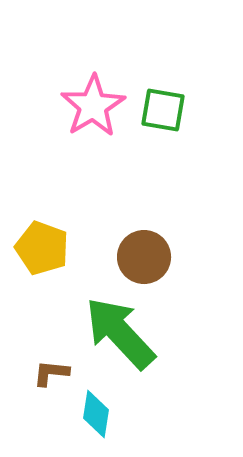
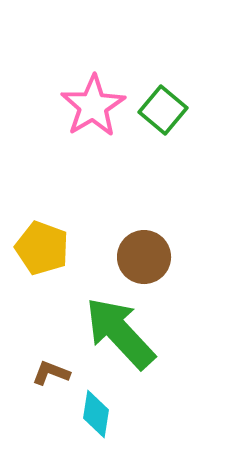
green square: rotated 30 degrees clockwise
brown L-shape: rotated 15 degrees clockwise
